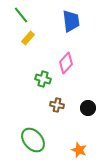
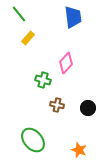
green line: moved 2 px left, 1 px up
blue trapezoid: moved 2 px right, 4 px up
green cross: moved 1 px down
